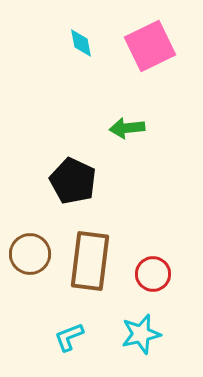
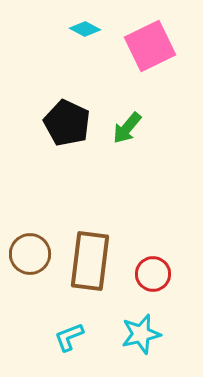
cyan diamond: moved 4 px right, 14 px up; rotated 52 degrees counterclockwise
green arrow: rotated 44 degrees counterclockwise
black pentagon: moved 6 px left, 58 px up
